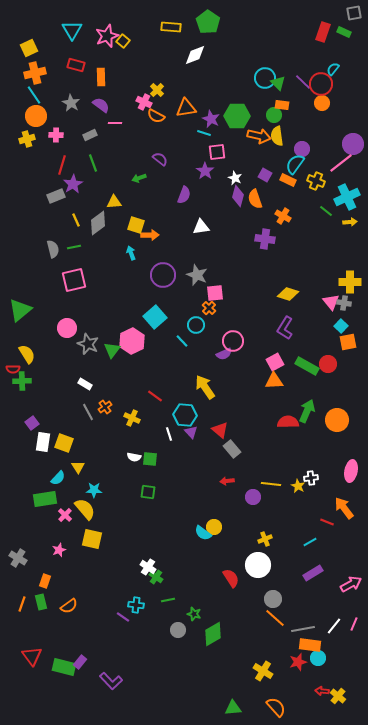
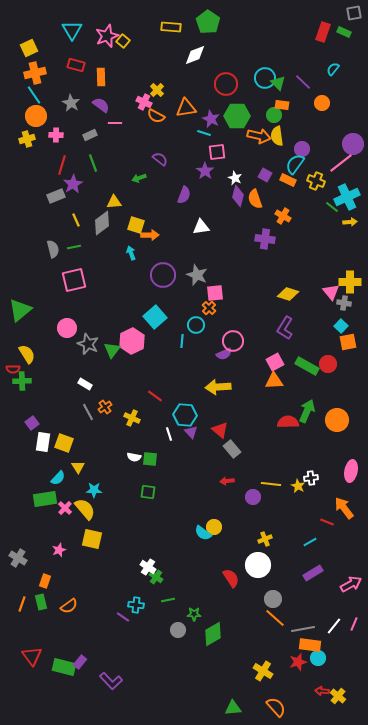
red circle at (321, 84): moved 95 px left
green line at (326, 211): moved 6 px right, 4 px up
gray diamond at (98, 223): moved 4 px right
pink triangle at (331, 302): moved 10 px up
cyan line at (182, 341): rotated 48 degrees clockwise
yellow arrow at (205, 387): moved 13 px right; rotated 60 degrees counterclockwise
pink cross at (65, 515): moved 7 px up
green star at (194, 614): rotated 16 degrees counterclockwise
